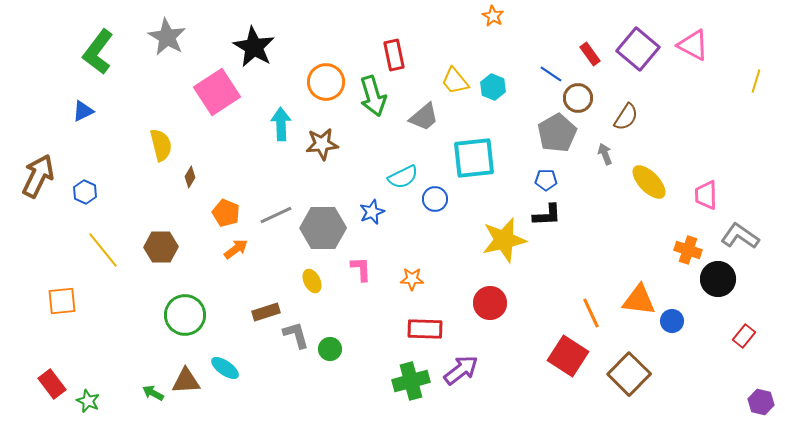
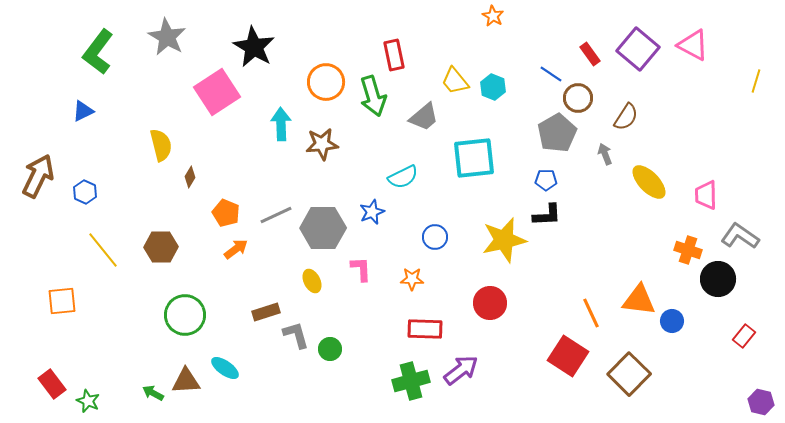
blue circle at (435, 199): moved 38 px down
